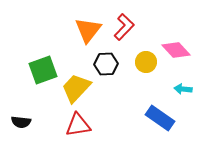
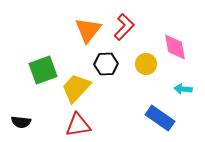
pink diamond: moved 1 px left, 3 px up; rotated 32 degrees clockwise
yellow circle: moved 2 px down
